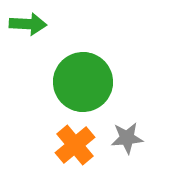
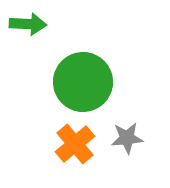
orange cross: moved 1 px up
